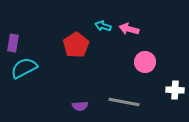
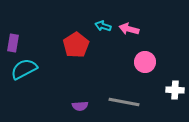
cyan semicircle: moved 1 px down
